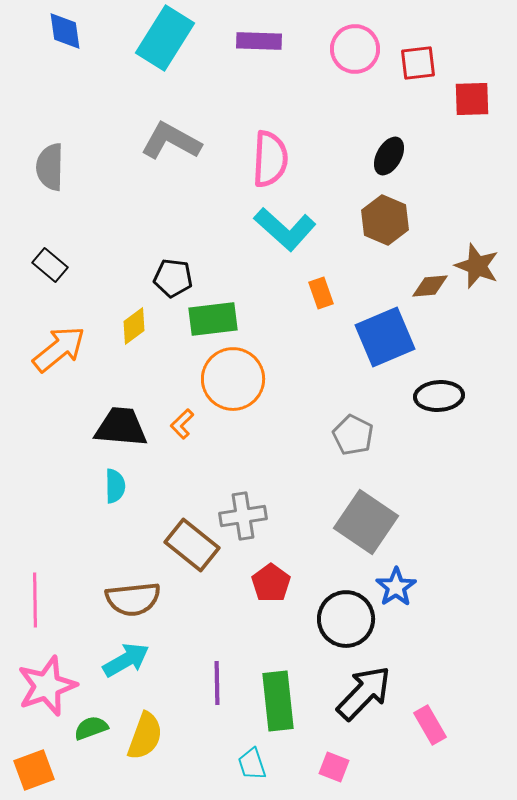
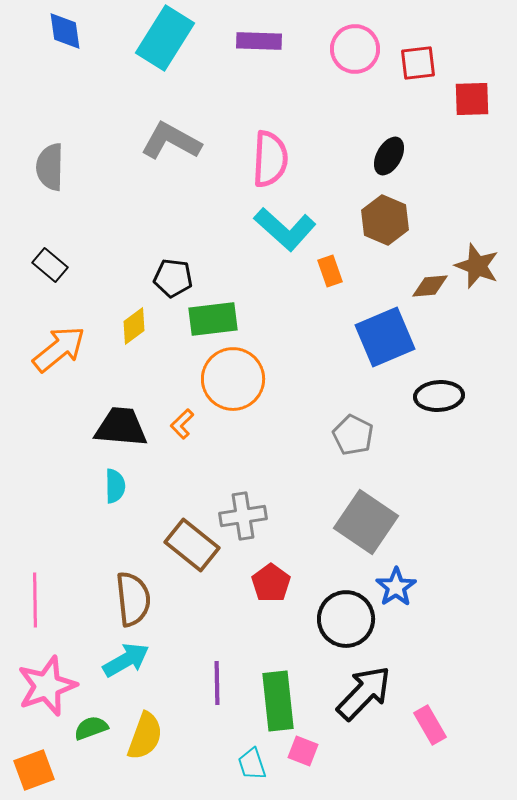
orange rectangle at (321, 293): moved 9 px right, 22 px up
brown semicircle at (133, 599): rotated 90 degrees counterclockwise
pink square at (334, 767): moved 31 px left, 16 px up
